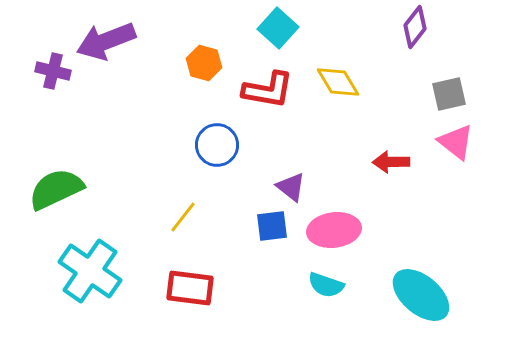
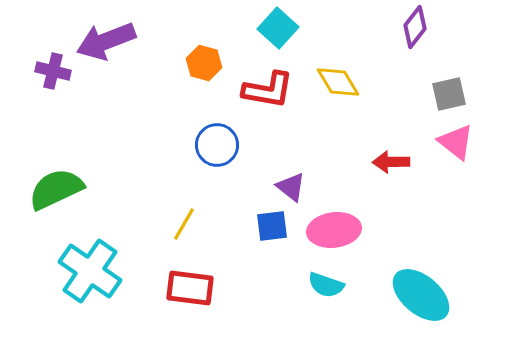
yellow line: moved 1 px right, 7 px down; rotated 8 degrees counterclockwise
